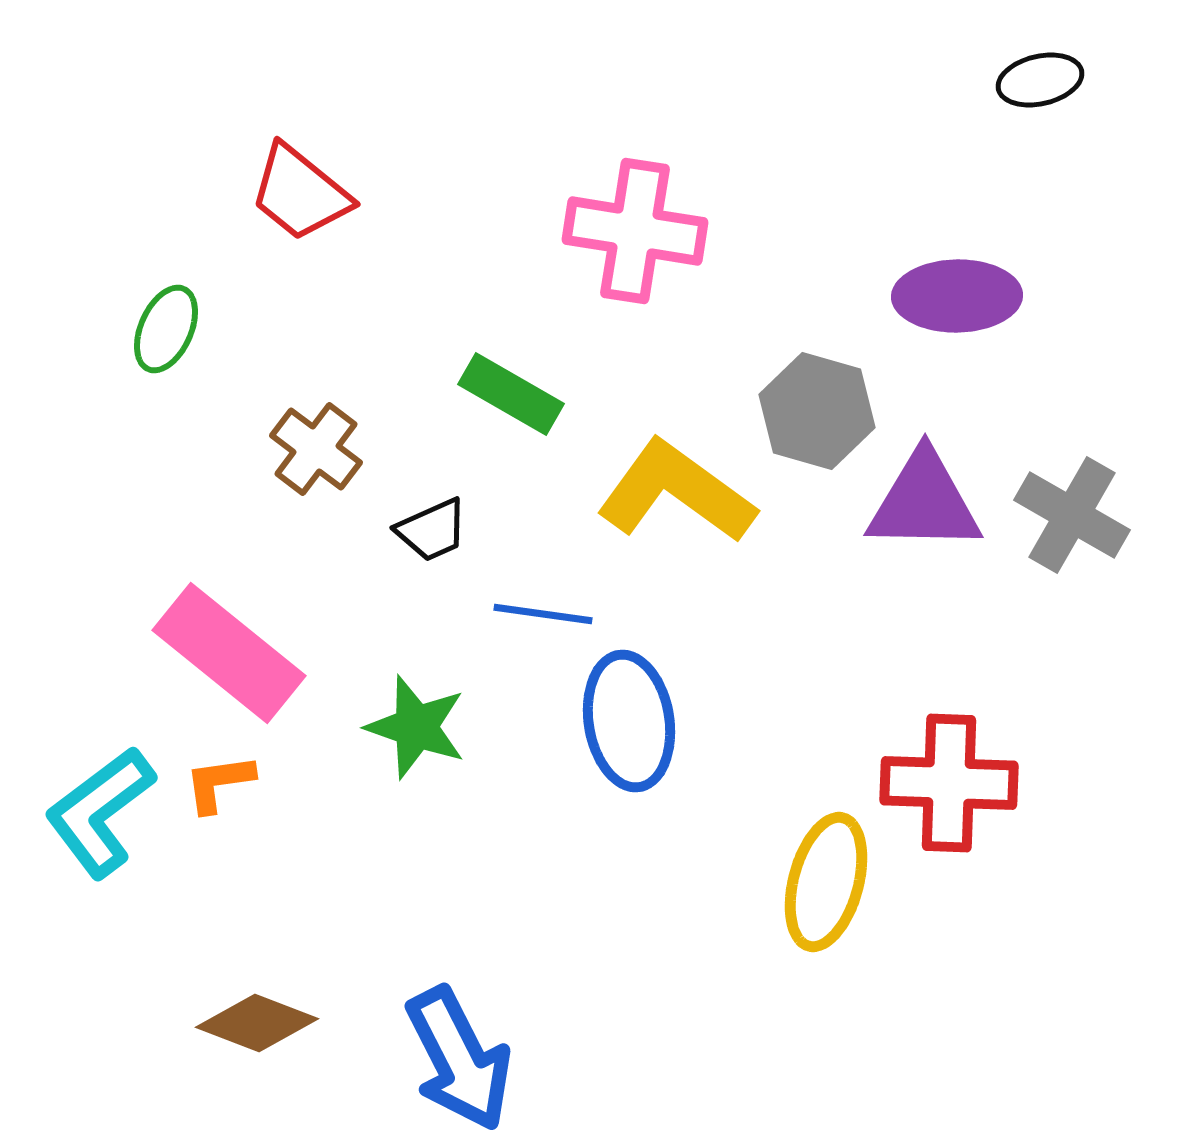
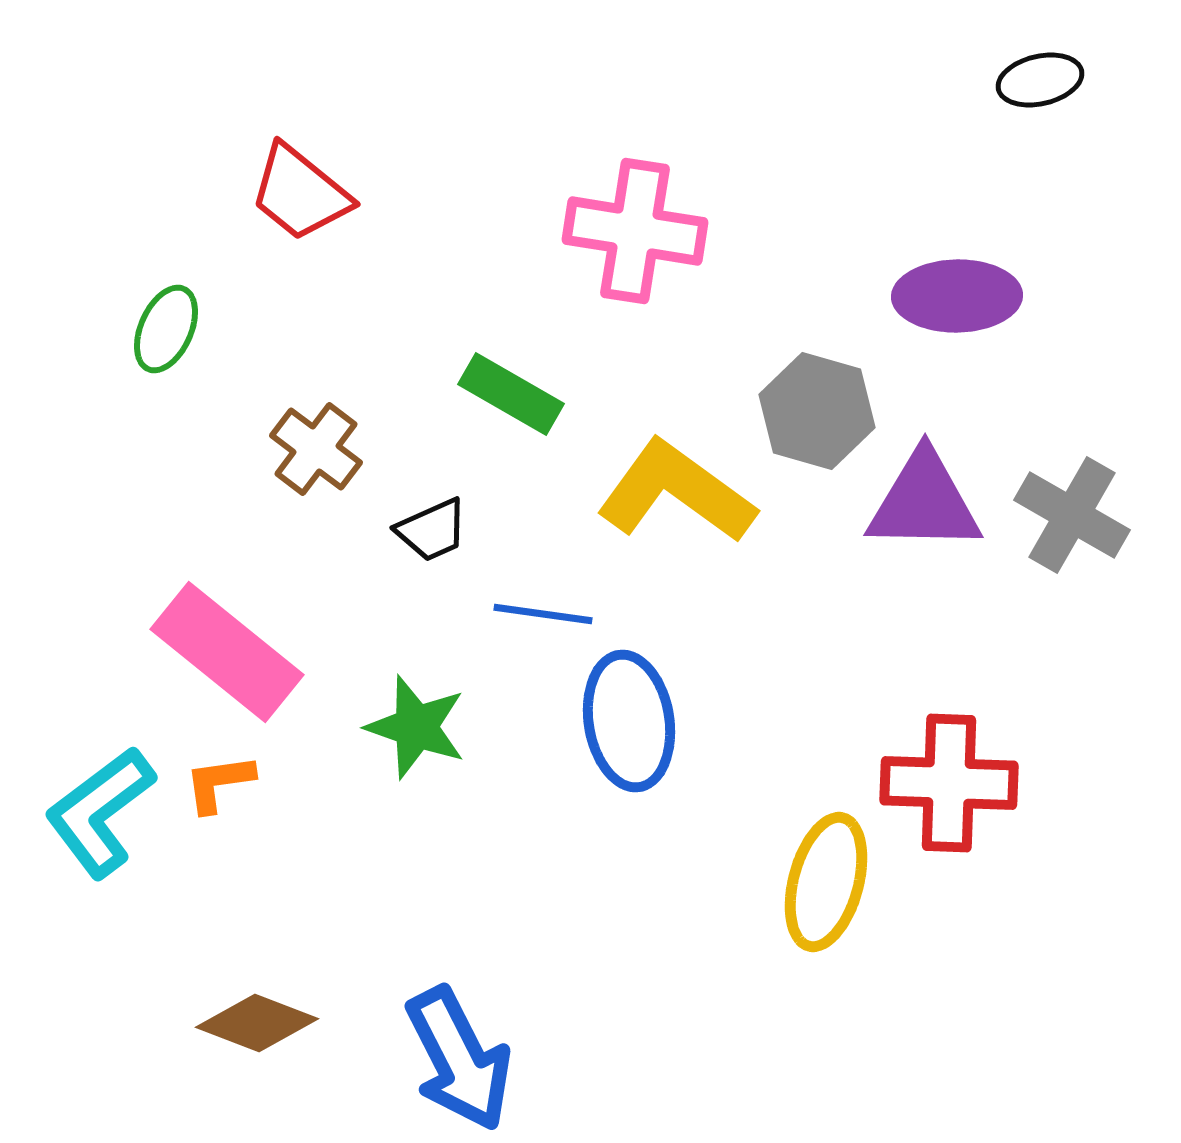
pink rectangle: moved 2 px left, 1 px up
